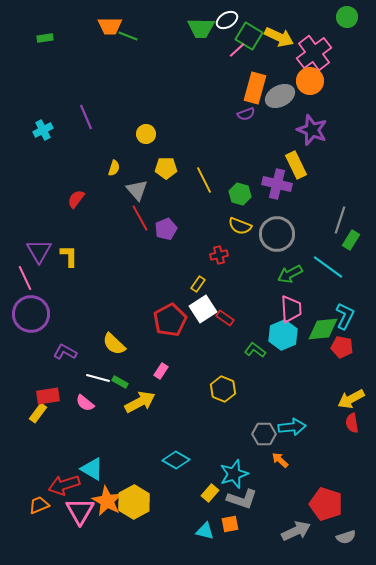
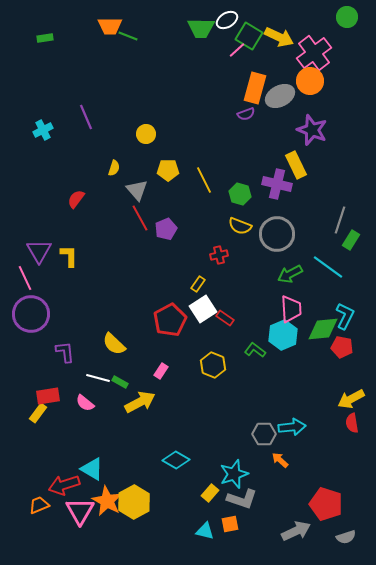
yellow pentagon at (166, 168): moved 2 px right, 2 px down
purple L-shape at (65, 352): rotated 55 degrees clockwise
yellow hexagon at (223, 389): moved 10 px left, 24 px up
